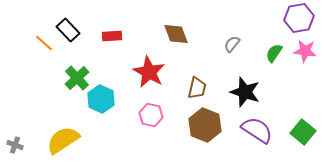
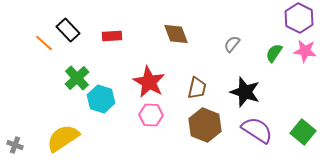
purple hexagon: rotated 24 degrees counterclockwise
red star: moved 10 px down
cyan hexagon: rotated 8 degrees counterclockwise
pink hexagon: rotated 10 degrees counterclockwise
yellow semicircle: moved 2 px up
